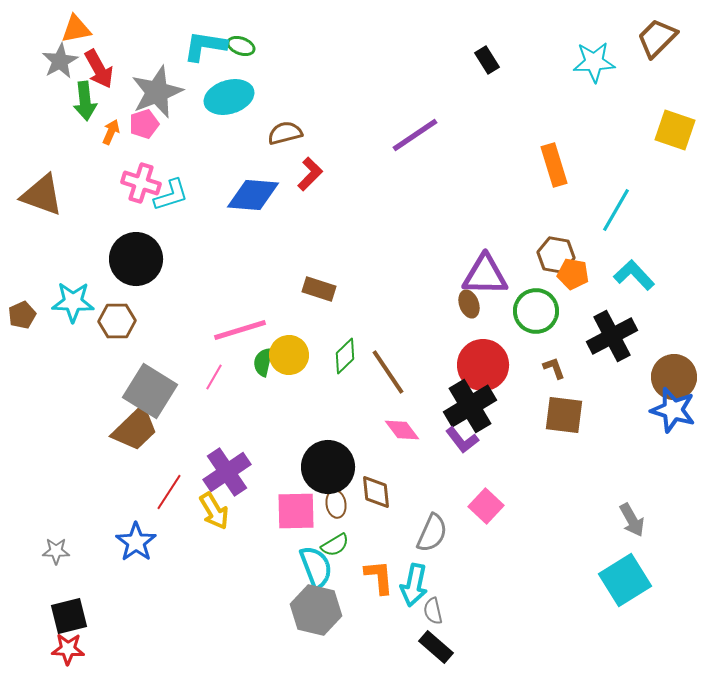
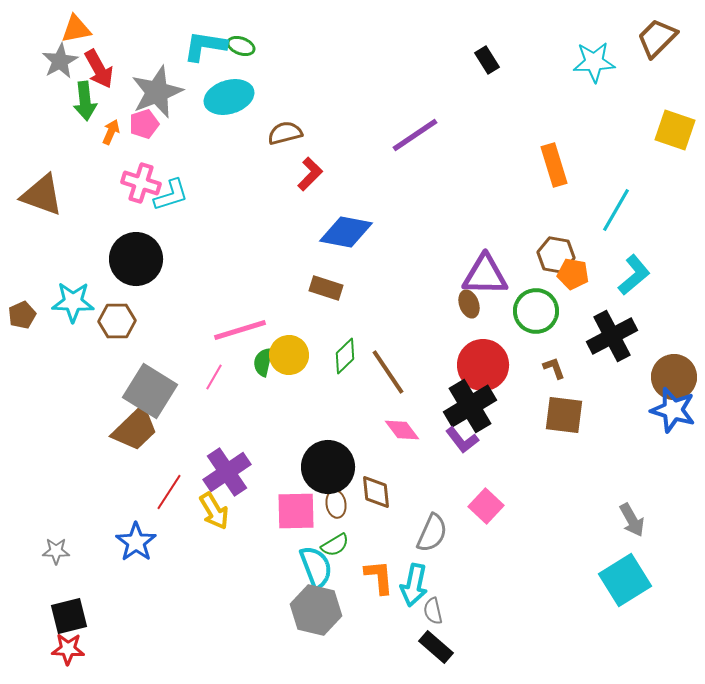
blue diamond at (253, 195): moved 93 px right, 37 px down; rotated 6 degrees clockwise
cyan L-shape at (634, 275): rotated 93 degrees clockwise
brown rectangle at (319, 289): moved 7 px right, 1 px up
